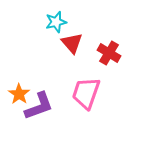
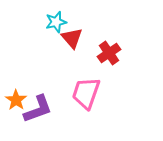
red triangle: moved 5 px up
red cross: rotated 25 degrees clockwise
orange star: moved 3 px left, 6 px down
purple L-shape: moved 1 px left, 3 px down
